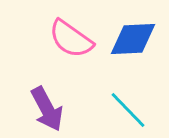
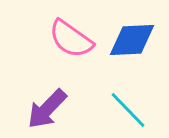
blue diamond: moved 1 px left, 1 px down
purple arrow: rotated 72 degrees clockwise
